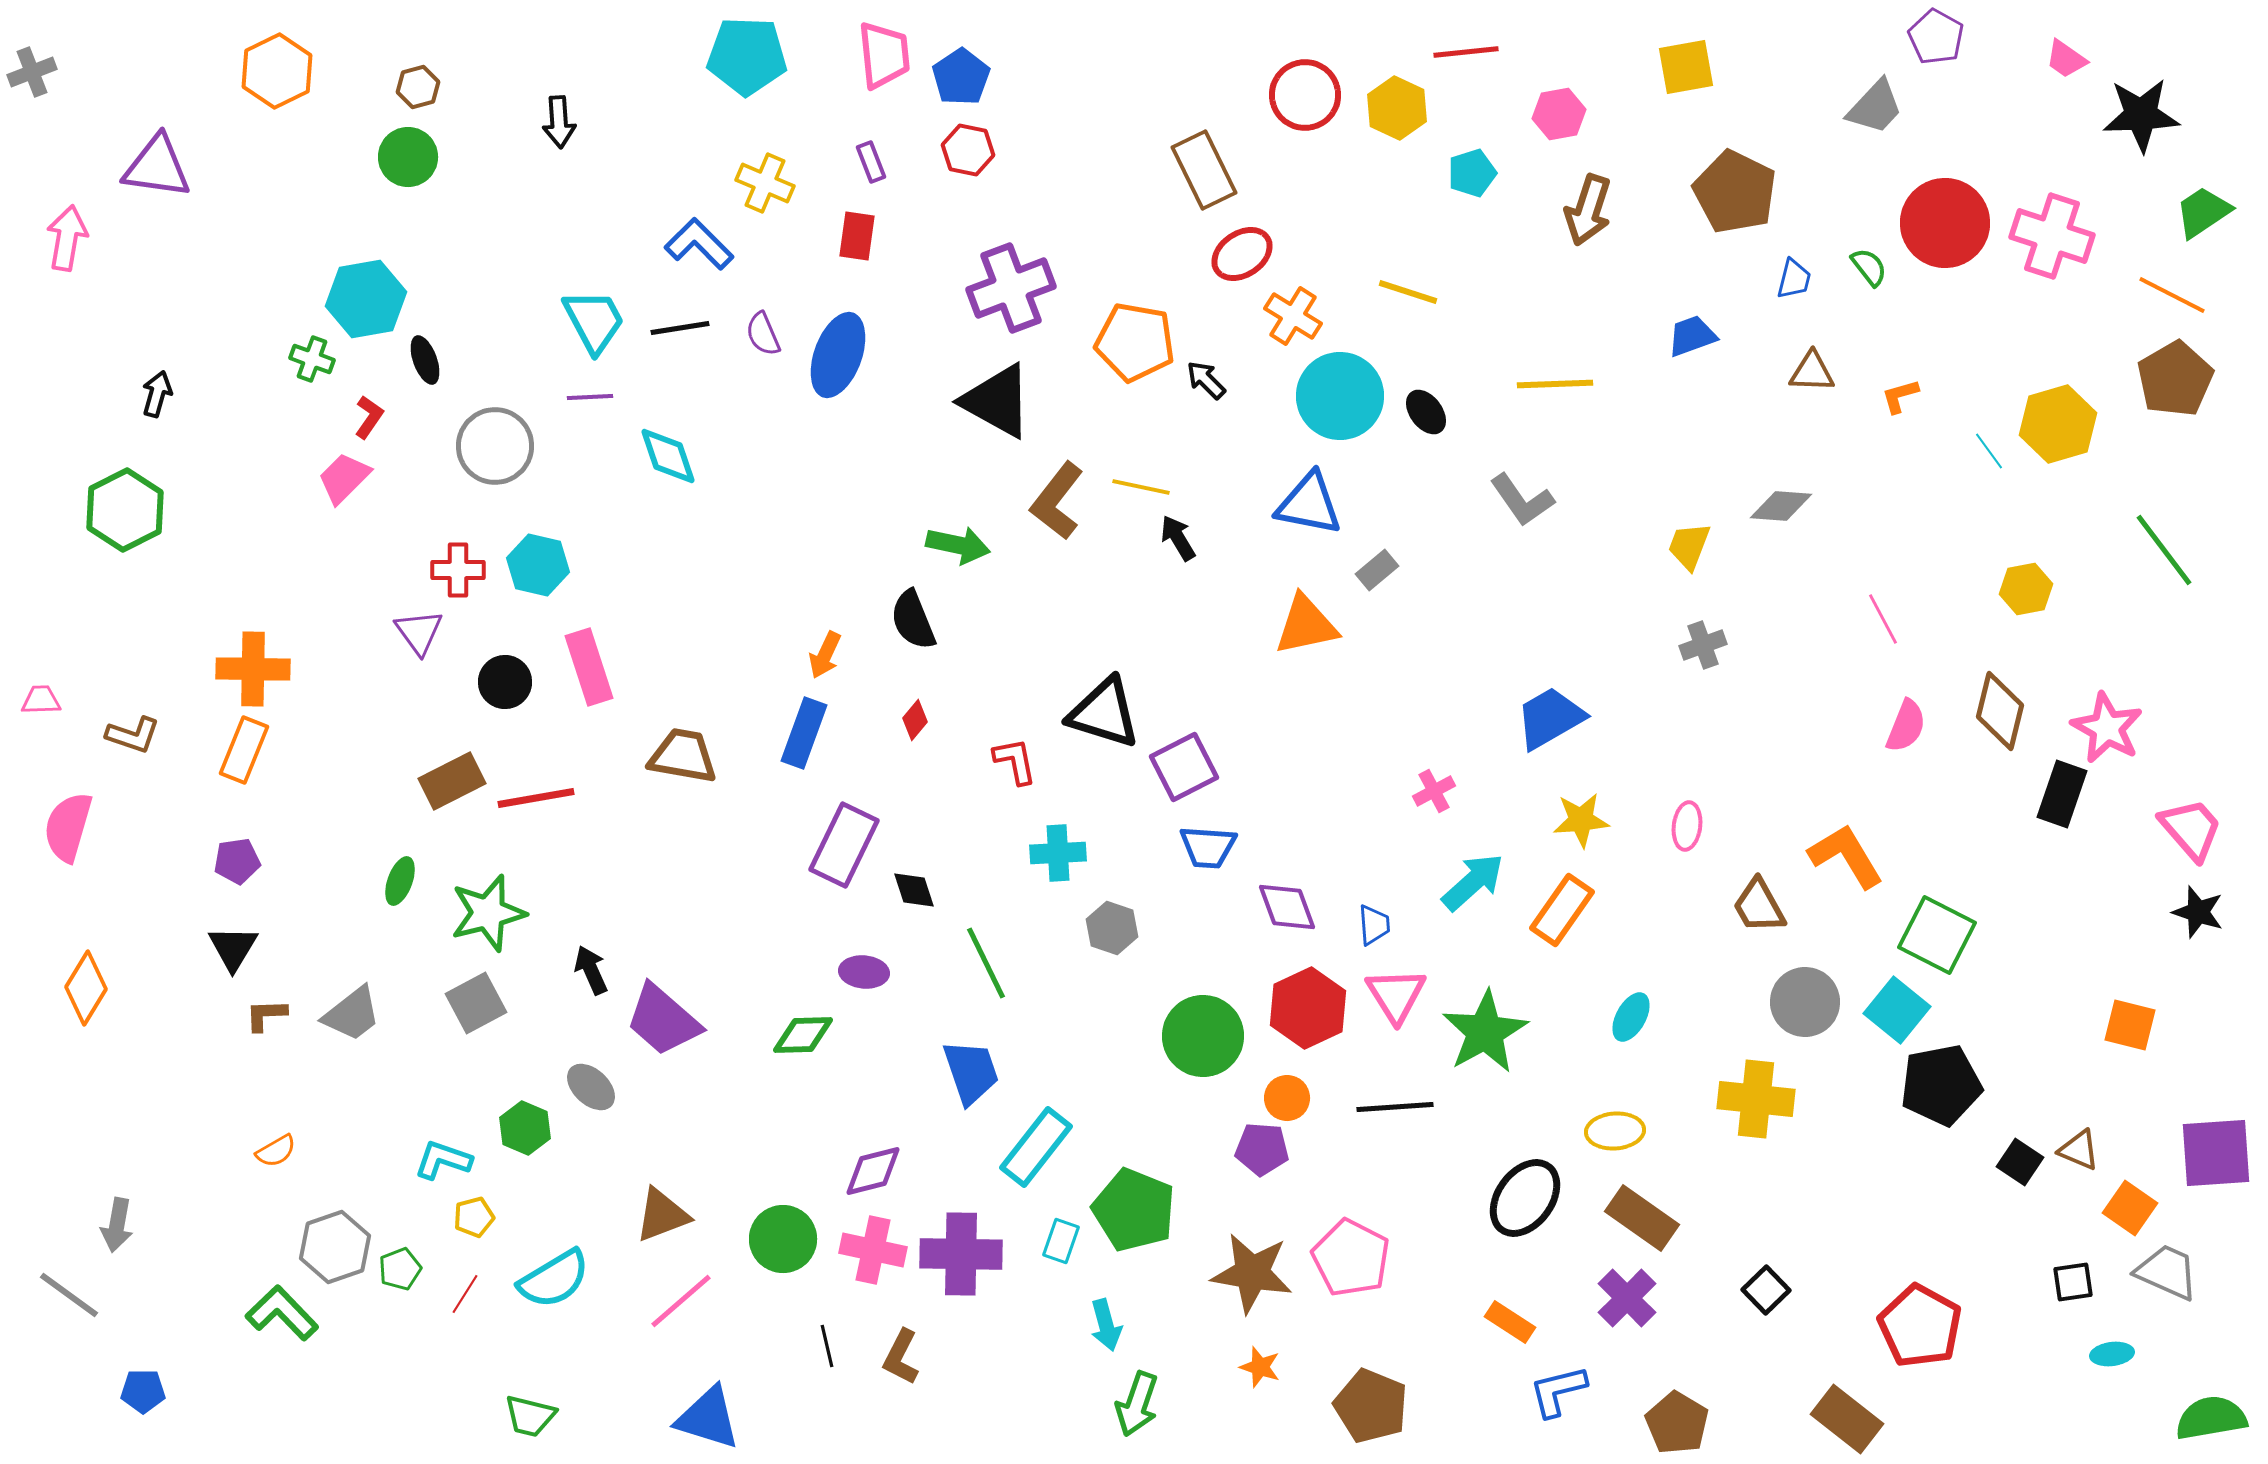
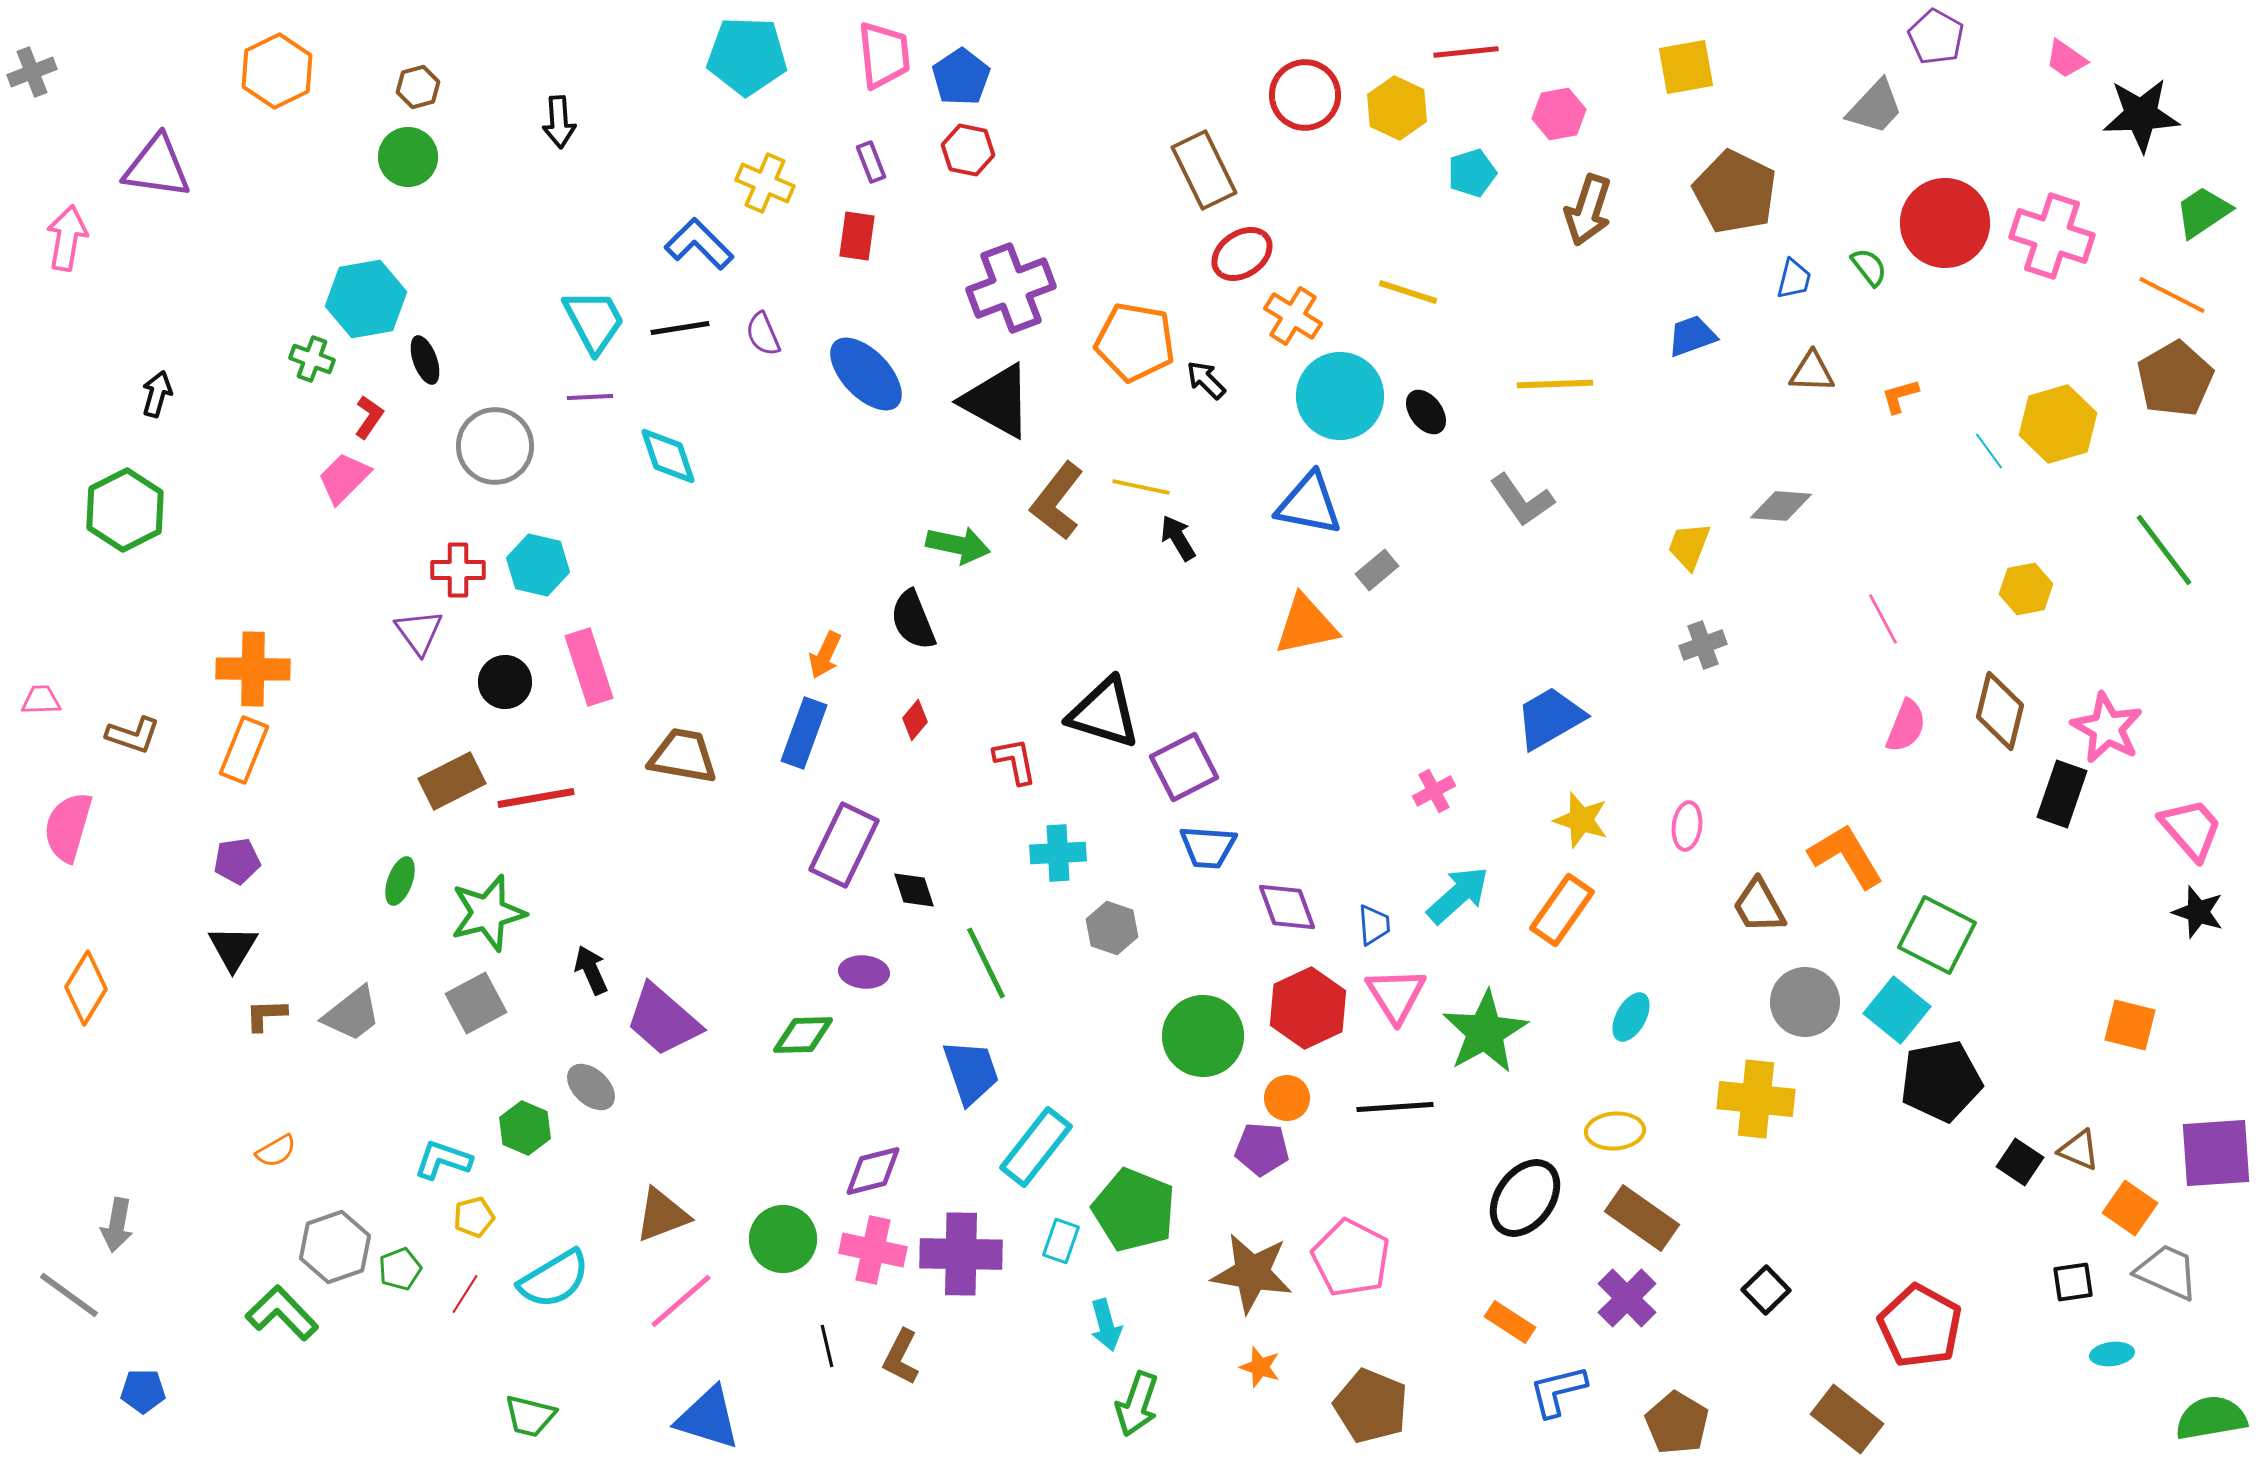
blue ellipse at (838, 355): moved 28 px right, 19 px down; rotated 64 degrees counterclockwise
yellow star at (1581, 820): rotated 22 degrees clockwise
cyan arrow at (1473, 882): moved 15 px left, 13 px down
black pentagon at (1941, 1085): moved 4 px up
